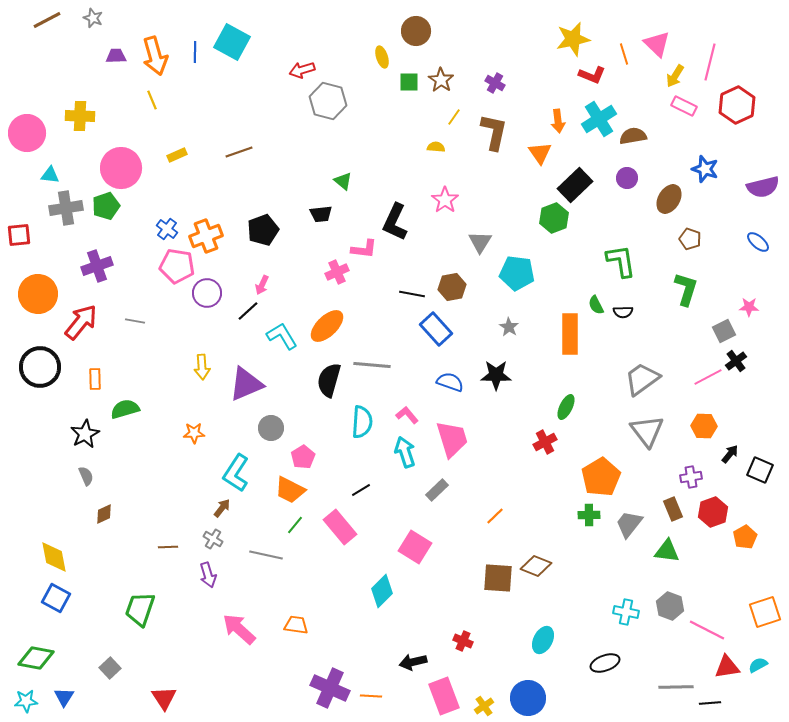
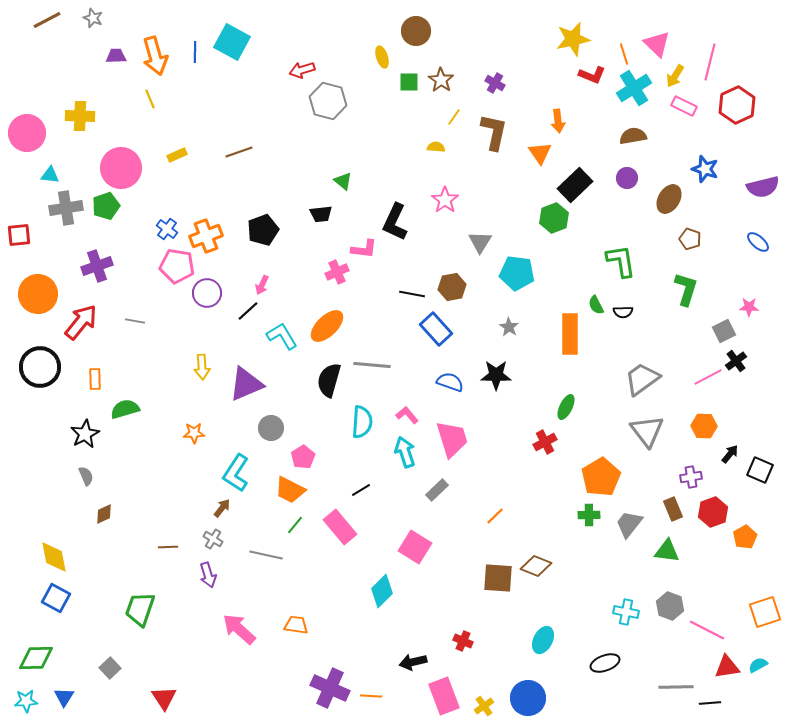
yellow line at (152, 100): moved 2 px left, 1 px up
cyan cross at (599, 119): moved 35 px right, 31 px up
green diamond at (36, 658): rotated 12 degrees counterclockwise
